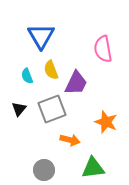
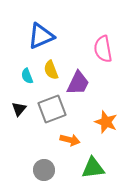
blue triangle: rotated 36 degrees clockwise
purple trapezoid: moved 2 px right
